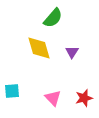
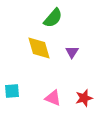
pink triangle: rotated 24 degrees counterclockwise
